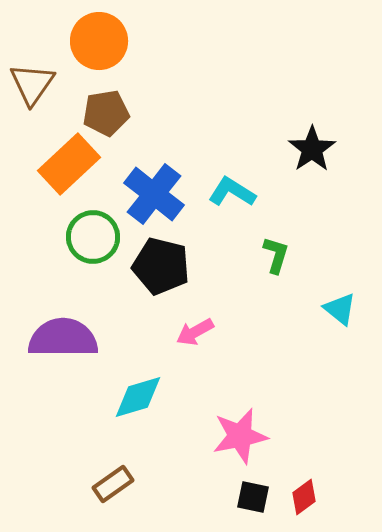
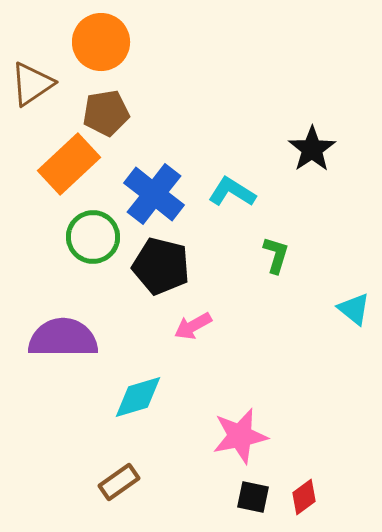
orange circle: moved 2 px right, 1 px down
brown triangle: rotated 21 degrees clockwise
cyan triangle: moved 14 px right
pink arrow: moved 2 px left, 6 px up
brown rectangle: moved 6 px right, 2 px up
